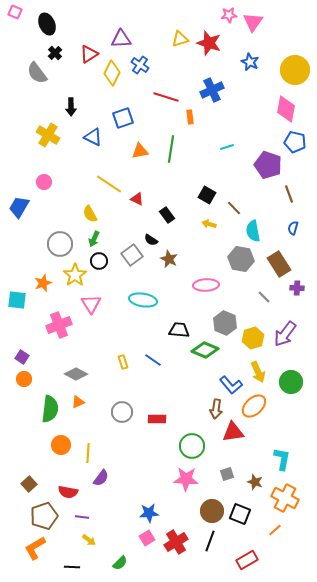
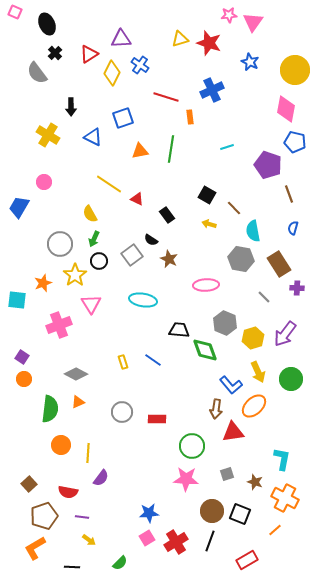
green diamond at (205, 350): rotated 48 degrees clockwise
green circle at (291, 382): moved 3 px up
